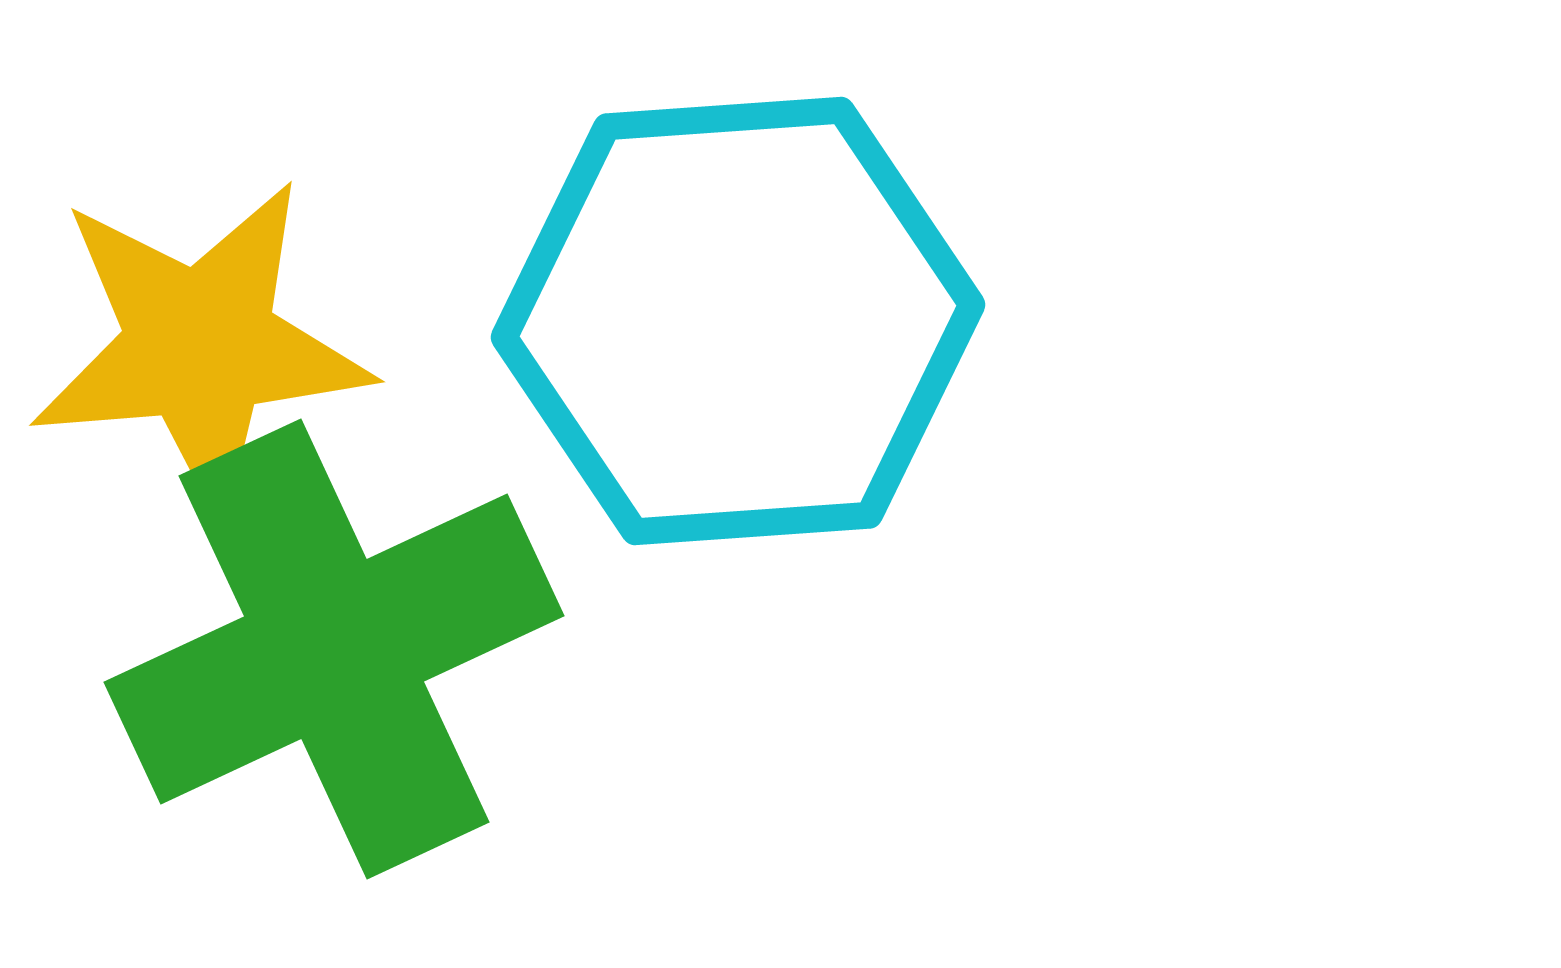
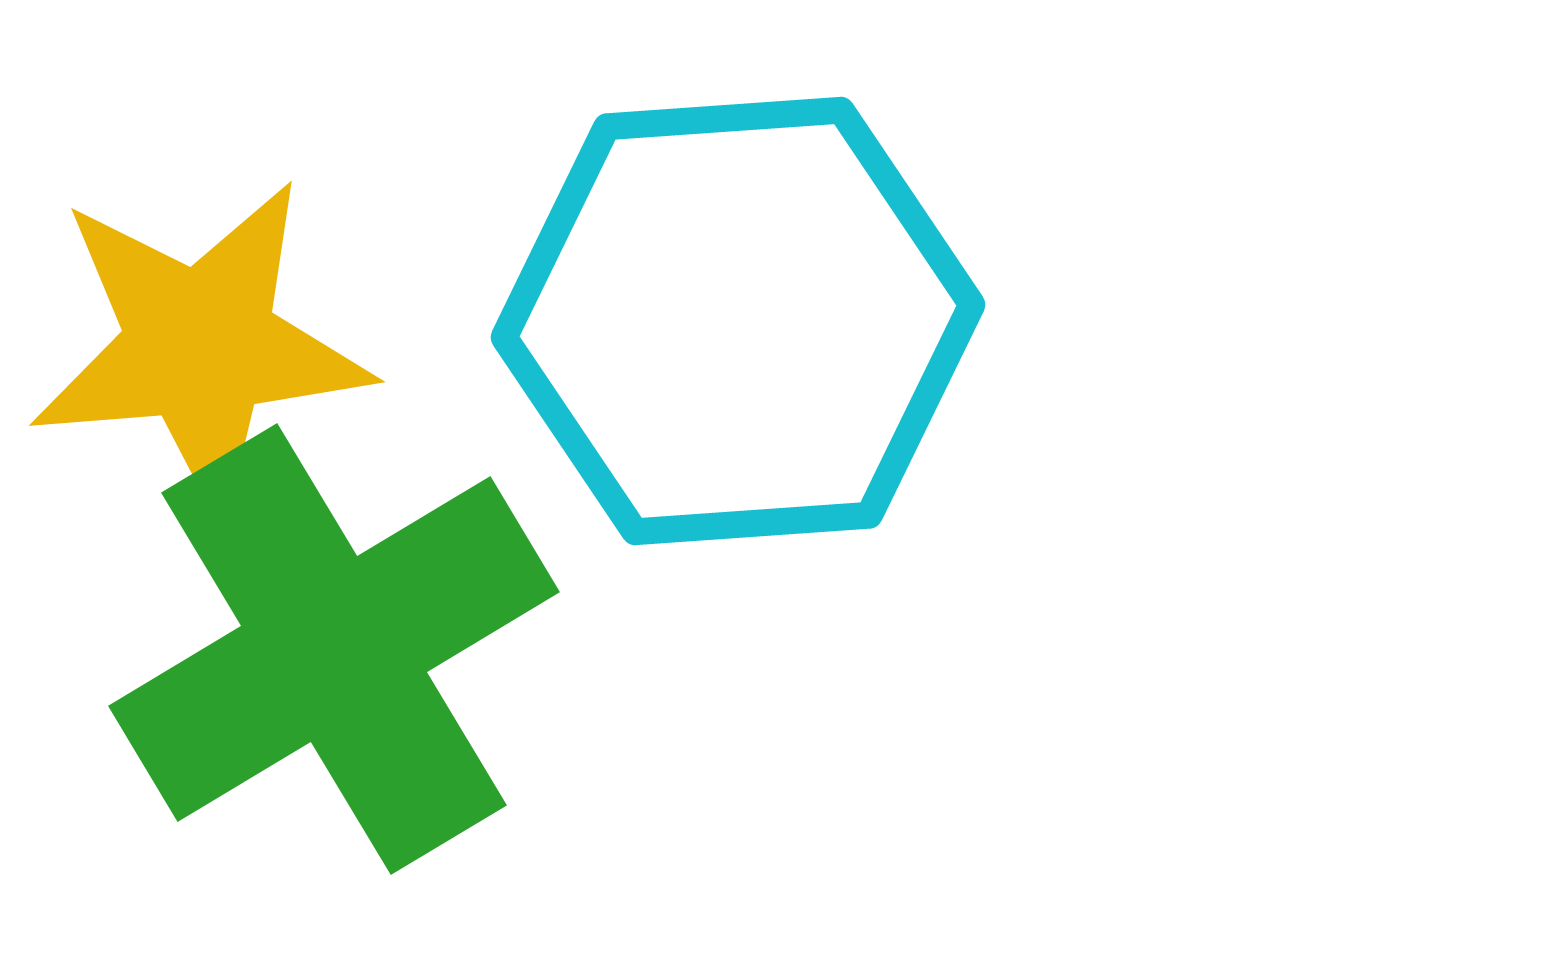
green cross: rotated 6 degrees counterclockwise
